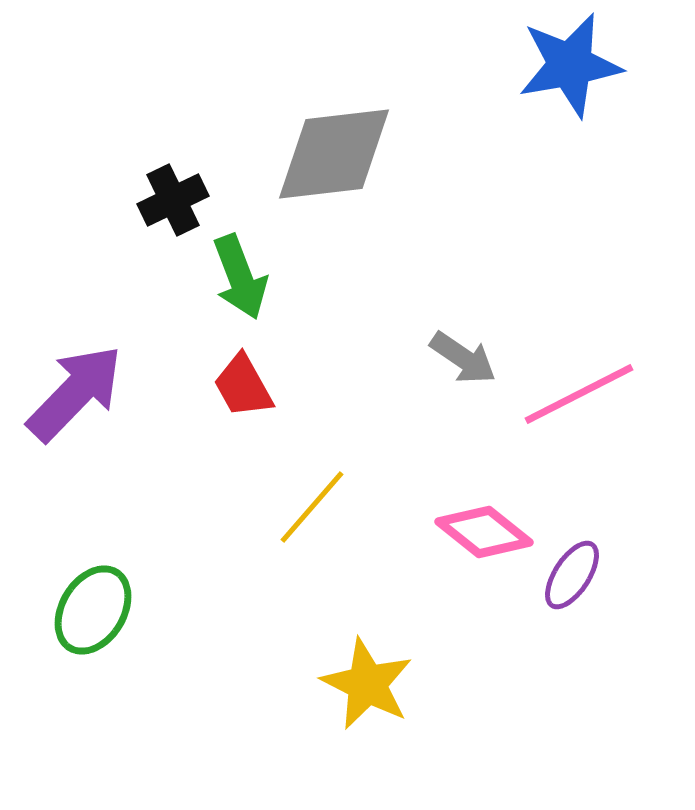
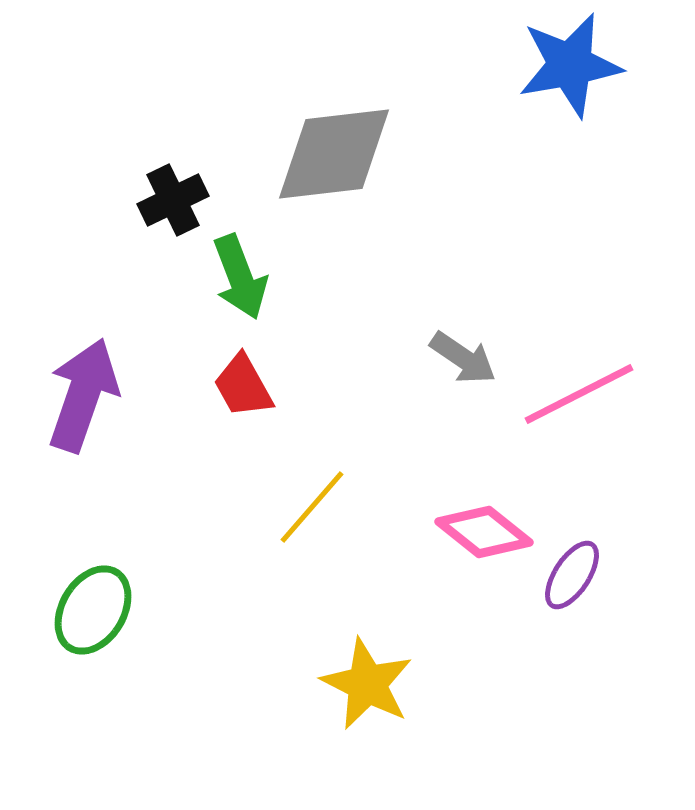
purple arrow: moved 8 px right, 2 px down; rotated 25 degrees counterclockwise
